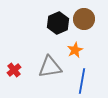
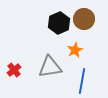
black hexagon: moved 1 px right
